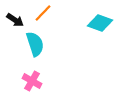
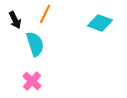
orange line: moved 2 px right, 1 px down; rotated 18 degrees counterclockwise
black arrow: rotated 30 degrees clockwise
pink cross: rotated 12 degrees clockwise
